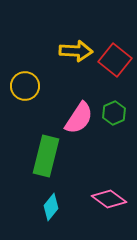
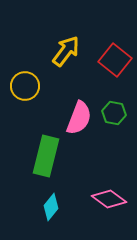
yellow arrow: moved 10 px left; rotated 56 degrees counterclockwise
green hexagon: rotated 25 degrees counterclockwise
pink semicircle: rotated 12 degrees counterclockwise
